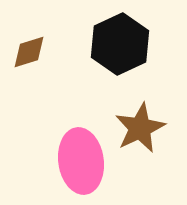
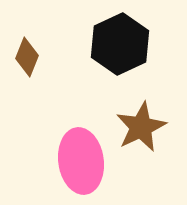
brown diamond: moved 2 px left, 5 px down; rotated 51 degrees counterclockwise
brown star: moved 1 px right, 1 px up
